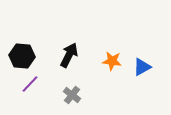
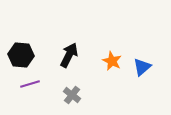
black hexagon: moved 1 px left, 1 px up
orange star: rotated 18 degrees clockwise
blue triangle: rotated 12 degrees counterclockwise
purple line: rotated 30 degrees clockwise
